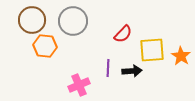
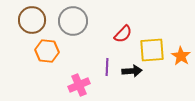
orange hexagon: moved 2 px right, 5 px down
purple line: moved 1 px left, 1 px up
